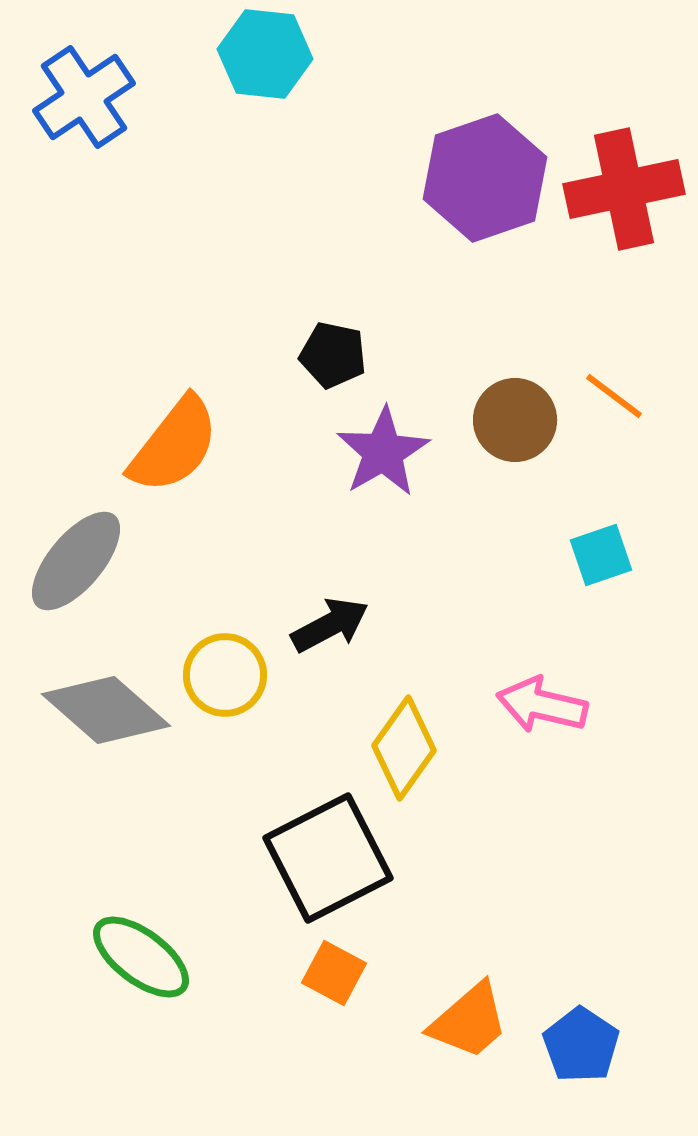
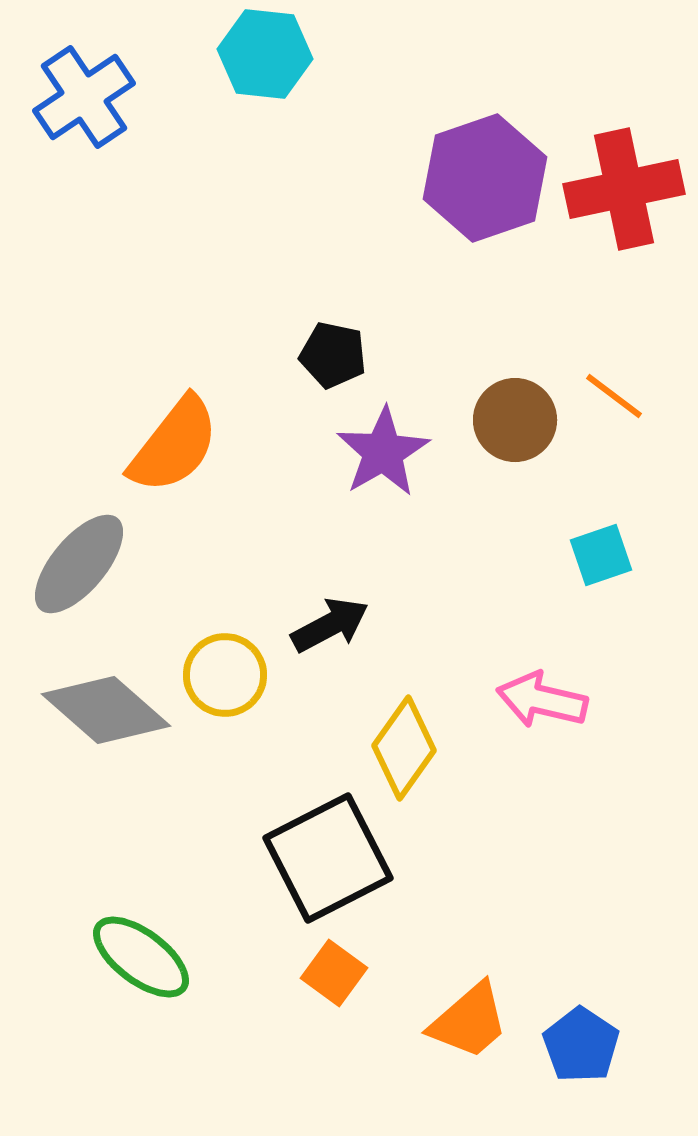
gray ellipse: moved 3 px right, 3 px down
pink arrow: moved 5 px up
orange square: rotated 8 degrees clockwise
